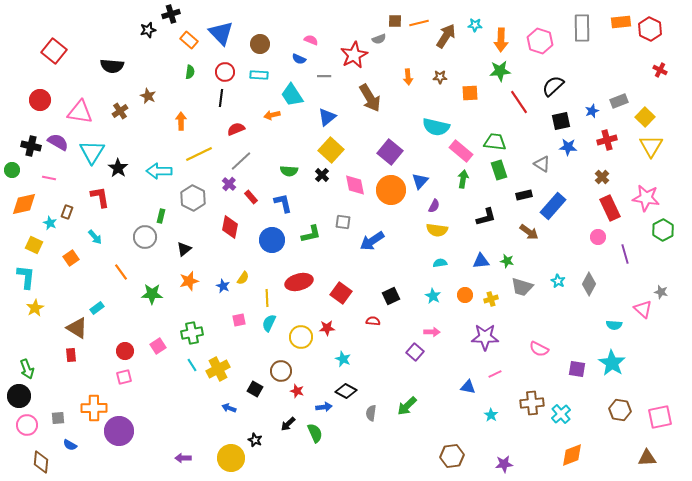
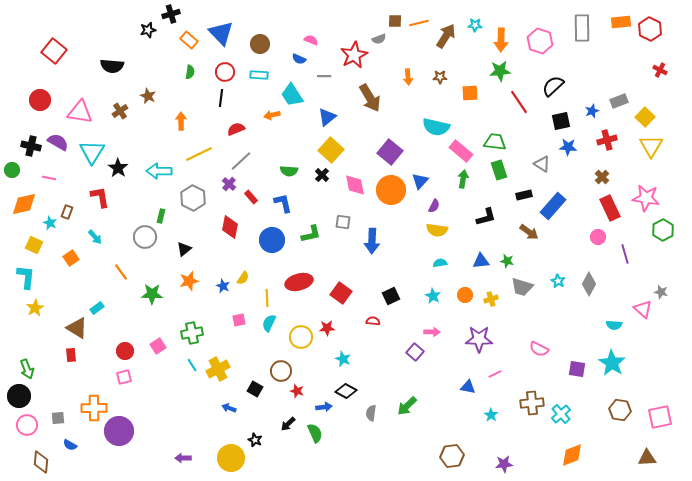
blue arrow at (372, 241): rotated 55 degrees counterclockwise
purple star at (485, 337): moved 6 px left, 2 px down
